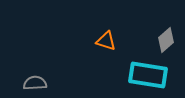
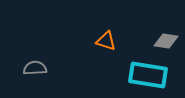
gray diamond: moved 1 px down; rotated 50 degrees clockwise
gray semicircle: moved 15 px up
